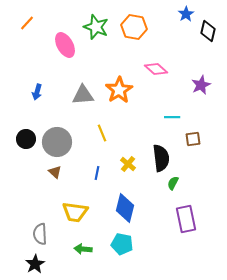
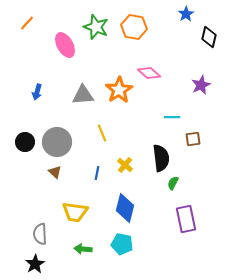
black diamond: moved 1 px right, 6 px down
pink diamond: moved 7 px left, 4 px down
black circle: moved 1 px left, 3 px down
yellow cross: moved 3 px left, 1 px down
